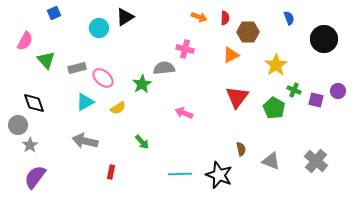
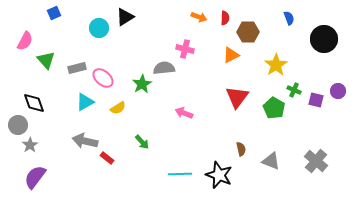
red rectangle: moved 4 px left, 14 px up; rotated 64 degrees counterclockwise
